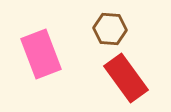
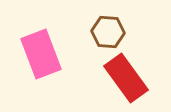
brown hexagon: moved 2 px left, 3 px down
